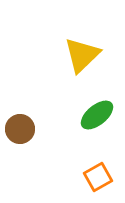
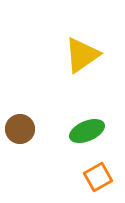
yellow triangle: rotated 9 degrees clockwise
green ellipse: moved 10 px left, 16 px down; rotated 16 degrees clockwise
